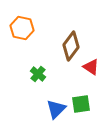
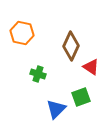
orange hexagon: moved 5 px down
brown diamond: rotated 12 degrees counterclockwise
green cross: rotated 21 degrees counterclockwise
green square: moved 7 px up; rotated 12 degrees counterclockwise
